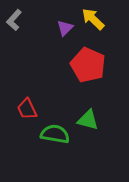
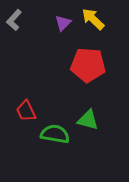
purple triangle: moved 2 px left, 5 px up
red pentagon: rotated 20 degrees counterclockwise
red trapezoid: moved 1 px left, 2 px down
